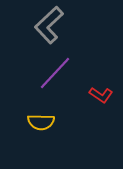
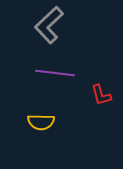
purple line: rotated 54 degrees clockwise
red L-shape: rotated 40 degrees clockwise
